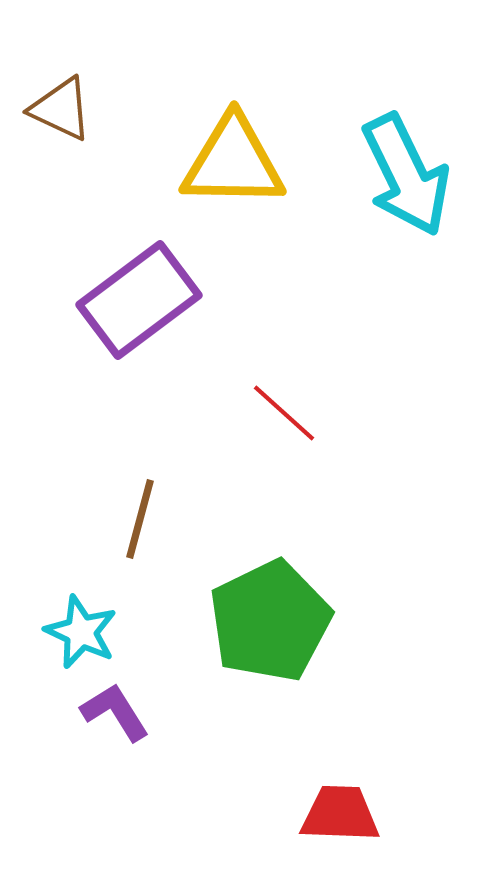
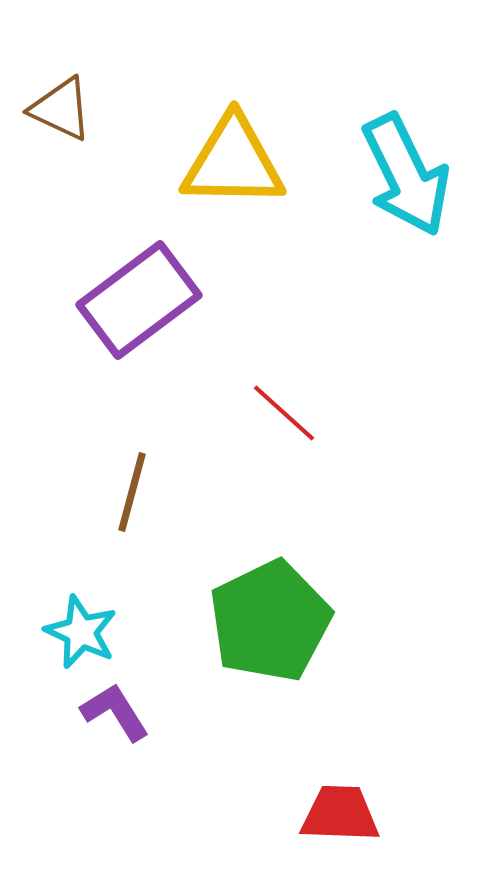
brown line: moved 8 px left, 27 px up
